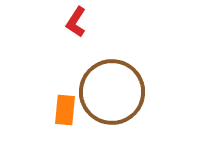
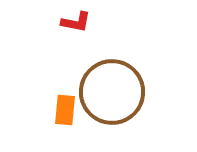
red L-shape: rotated 112 degrees counterclockwise
